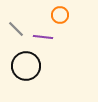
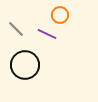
purple line: moved 4 px right, 3 px up; rotated 18 degrees clockwise
black circle: moved 1 px left, 1 px up
